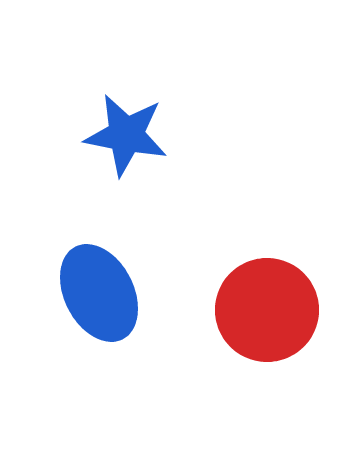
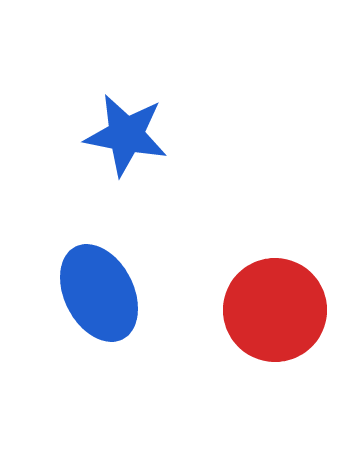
red circle: moved 8 px right
